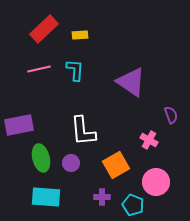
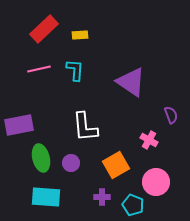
white L-shape: moved 2 px right, 4 px up
